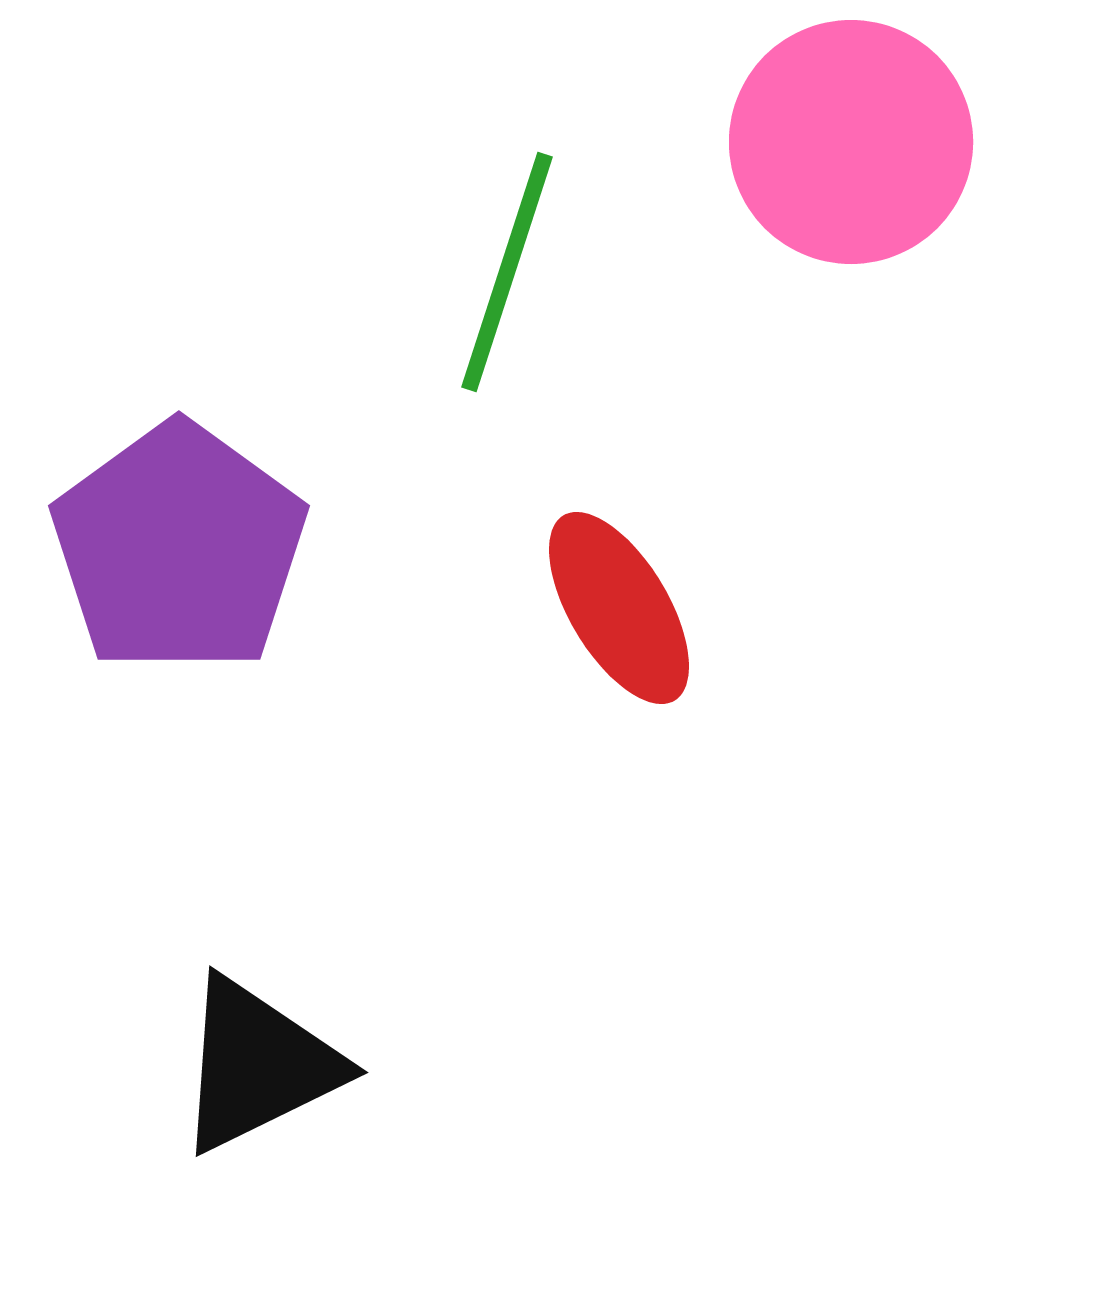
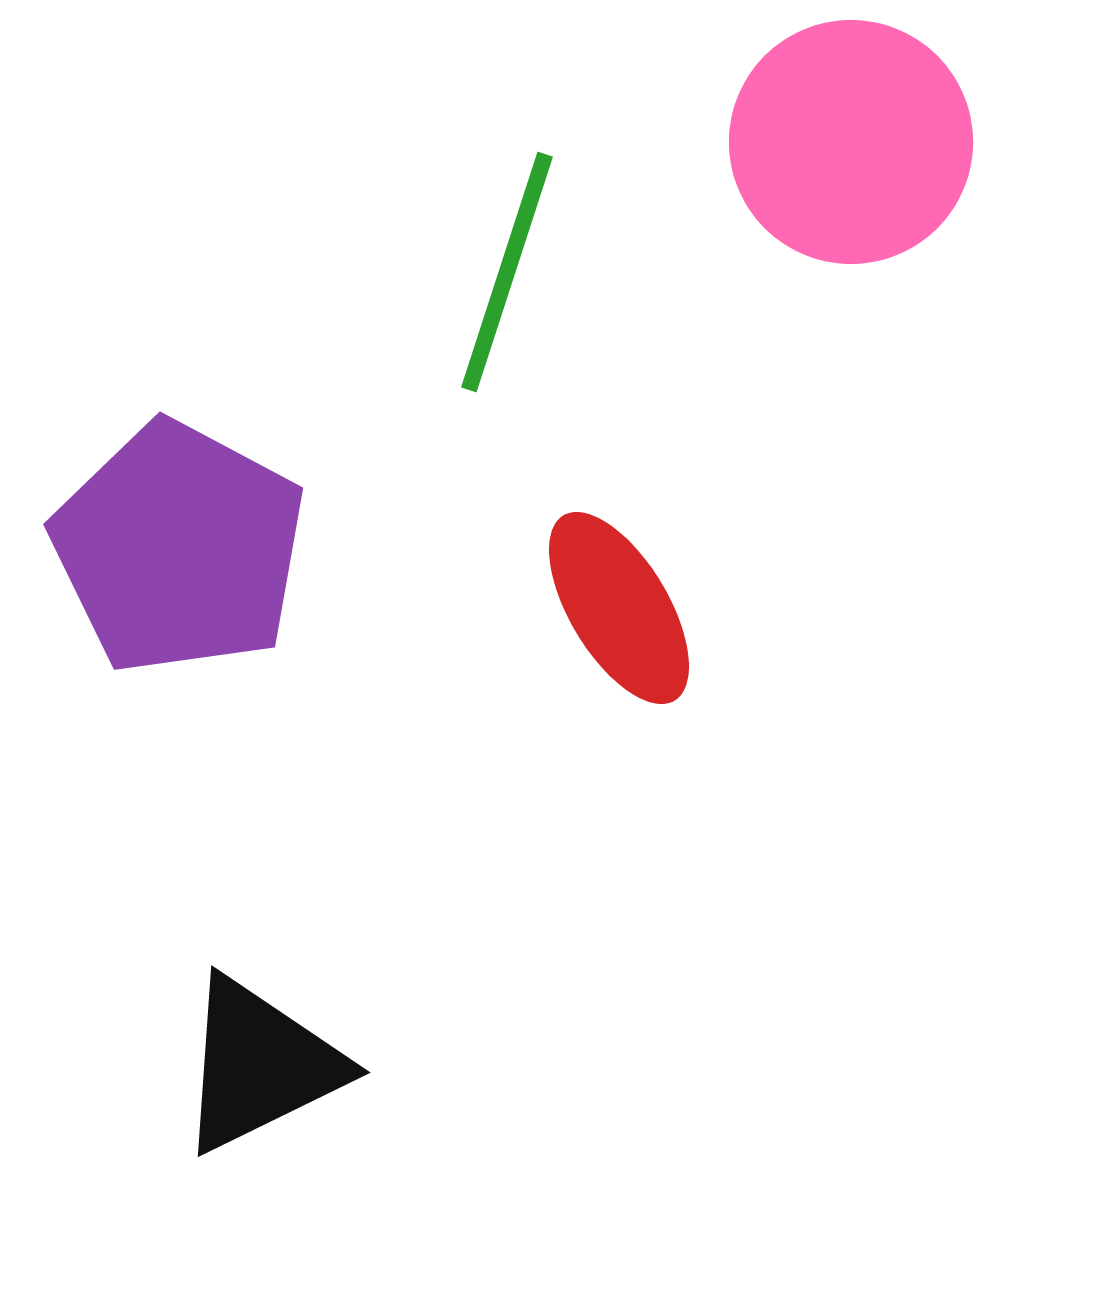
purple pentagon: rotated 8 degrees counterclockwise
black triangle: moved 2 px right
